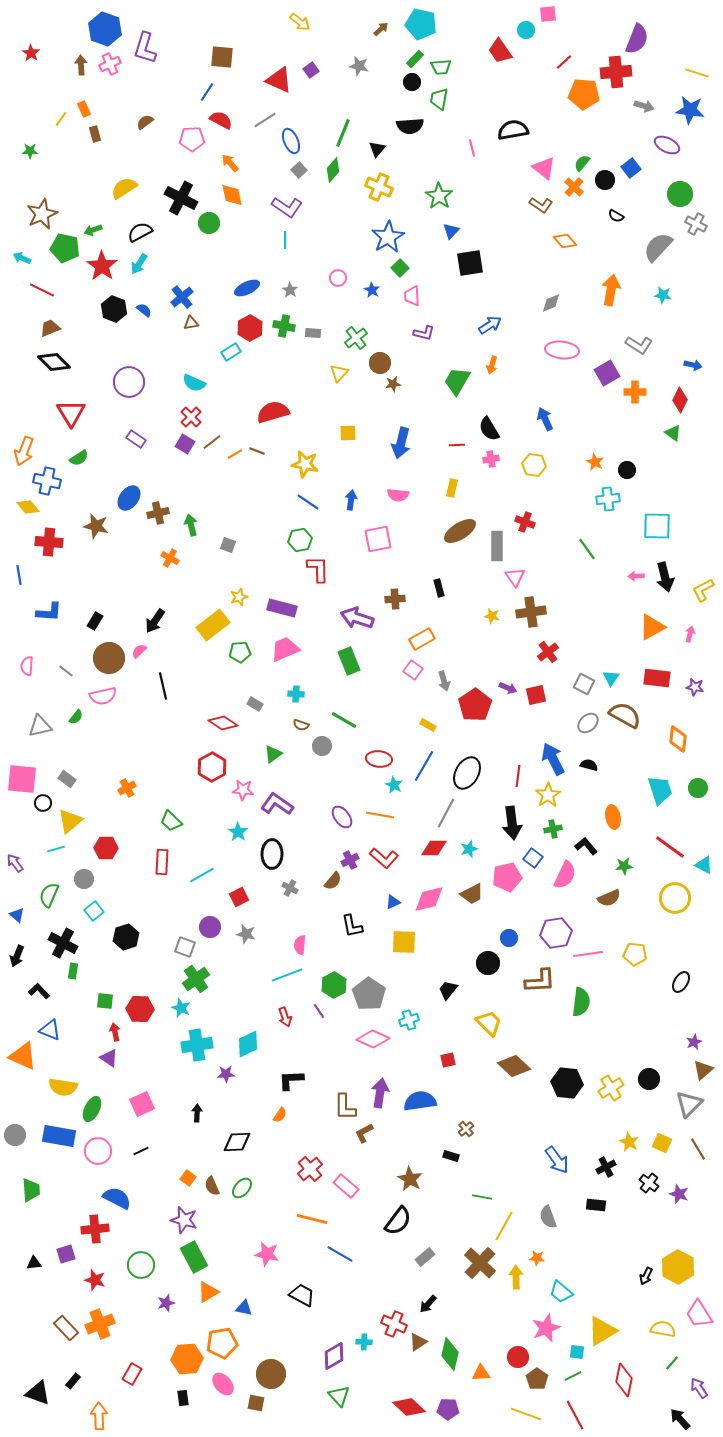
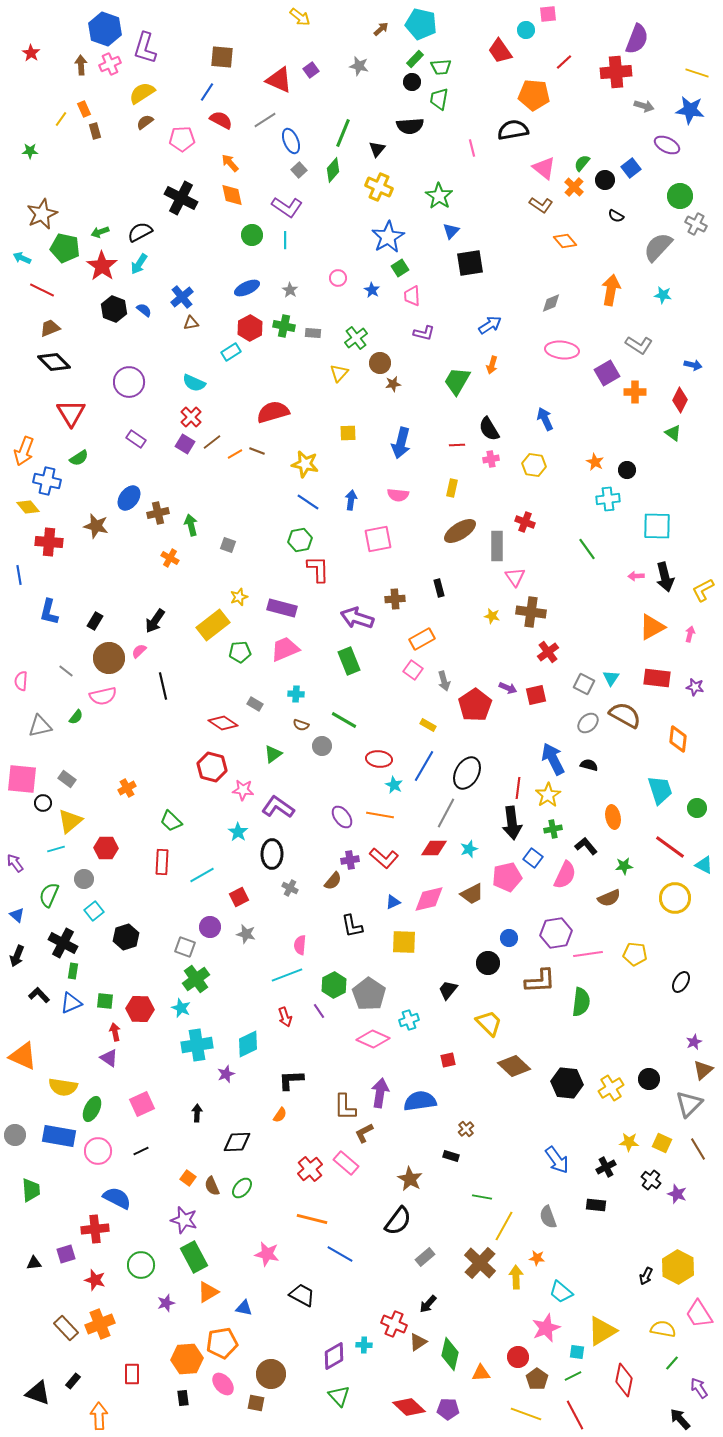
yellow arrow at (300, 22): moved 5 px up
orange pentagon at (584, 94): moved 50 px left, 1 px down
brown rectangle at (95, 134): moved 3 px up
pink pentagon at (192, 139): moved 10 px left
yellow semicircle at (124, 188): moved 18 px right, 95 px up
green circle at (680, 194): moved 2 px down
green circle at (209, 223): moved 43 px right, 12 px down
green arrow at (93, 230): moved 7 px right, 2 px down
green square at (400, 268): rotated 12 degrees clockwise
blue L-shape at (49, 612): rotated 100 degrees clockwise
brown cross at (531, 612): rotated 16 degrees clockwise
pink semicircle at (27, 666): moved 6 px left, 15 px down
red hexagon at (212, 767): rotated 16 degrees counterclockwise
red line at (518, 776): moved 12 px down
green circle at (698, 788): moved 1 px left, 20 px down
purple L-shape at (277, 804): moved 1 px right, 3 px down
purple cross at (350, 860): rotated 18 degrees clockwise
black L-shape at (39, 991): moved 4 px down
blue triangle at (50, 1030): moved 21 px right, 27 px up; rotated 45 degrees counterclockwise
purple star at (226, 1074): rotated 18 degrees counterclockwise
yellow star at (629, 1142): rotated 24 degrees counterclockwise
black cross at (649, 1183): moved 2 px right, 3 px up
pink rectangle at (346, 1186): moved 23 px up
purple star at (679, 1194): moved 2 px left
cyan cross at (364, 1342): moved 3 px down
red rectangle at (132, 1374): rotated 30 degrees counterclockwise
